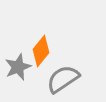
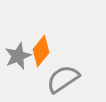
gray star: moved 11 px up
